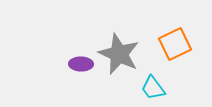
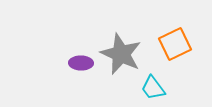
gray star: moved 2 px right
purple ellipse: moved 1 px up
